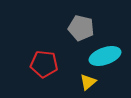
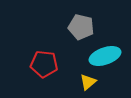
gray pentagon: moved 1 px up
